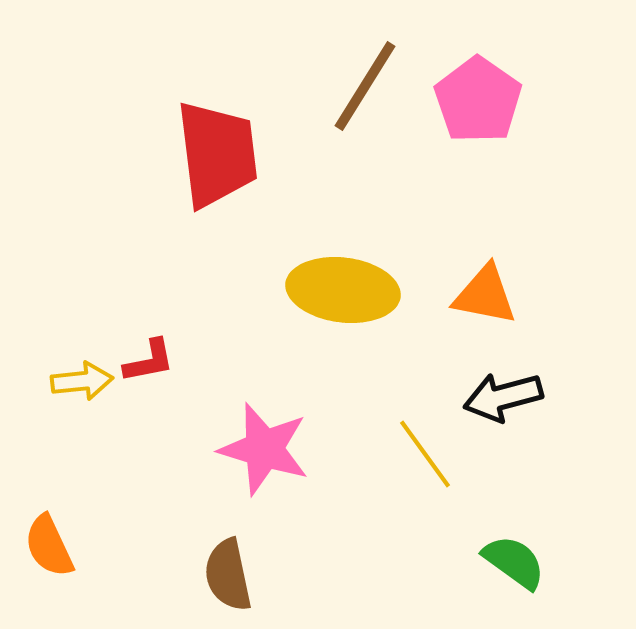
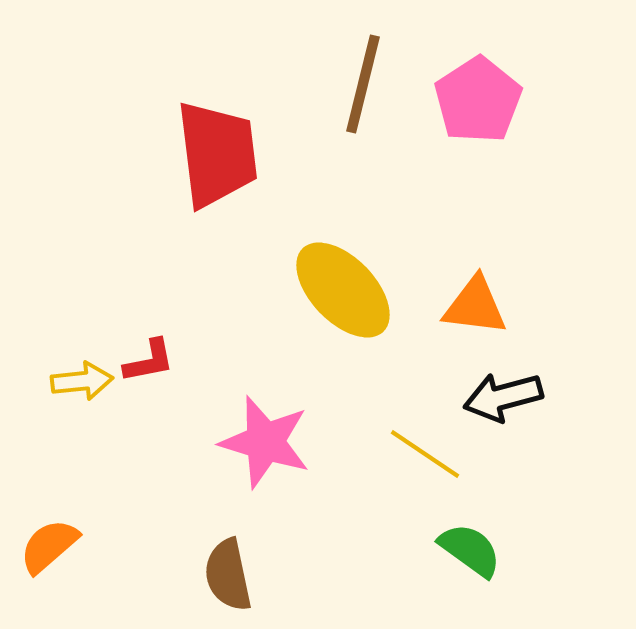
brown line: moved 2 px left, 2 px up; rotated 18 degrees counterclockwise
pink pentagon: rotated 4 degrees clockwise
yellow ellipse: rotated 39 degrees clockwise
orange triangle: moved 10 px left, 11 px down; rotated 4 degrees counterclockwise
pink star: moved 1 px right, 7 px up
yellow line: rotated 20 degrees counterclockwise
orange semicircle: rotated 74 degrees clockwise
green semicircle: moved 44 px left, 12 px up
